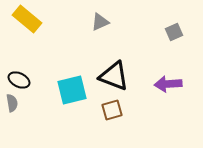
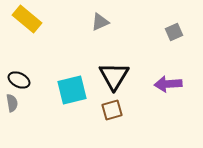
black triangle: rotated 40 degrees clockwise
